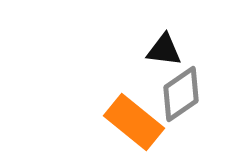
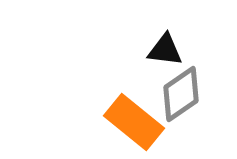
black triangle: moved 1 px right
